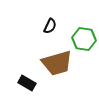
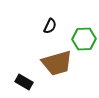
green hexagon: rotated 10 degrees counterclockwise
black rectangle: moved 3 px left, 1 px up
